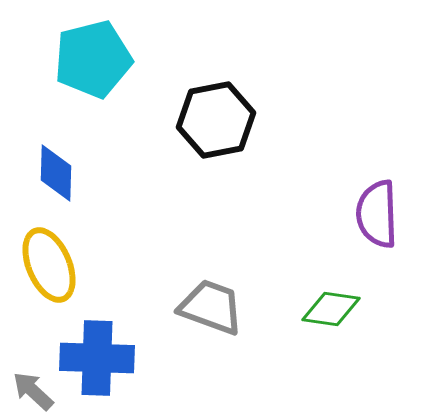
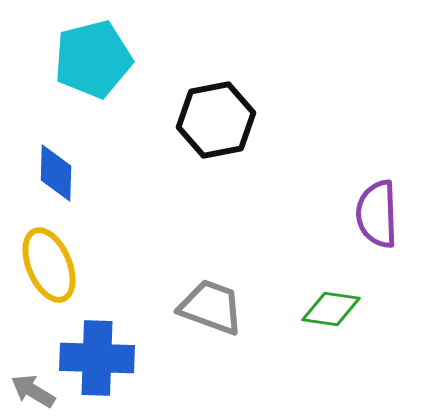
gray arrow: rotated 12 degrees counterclockwise
